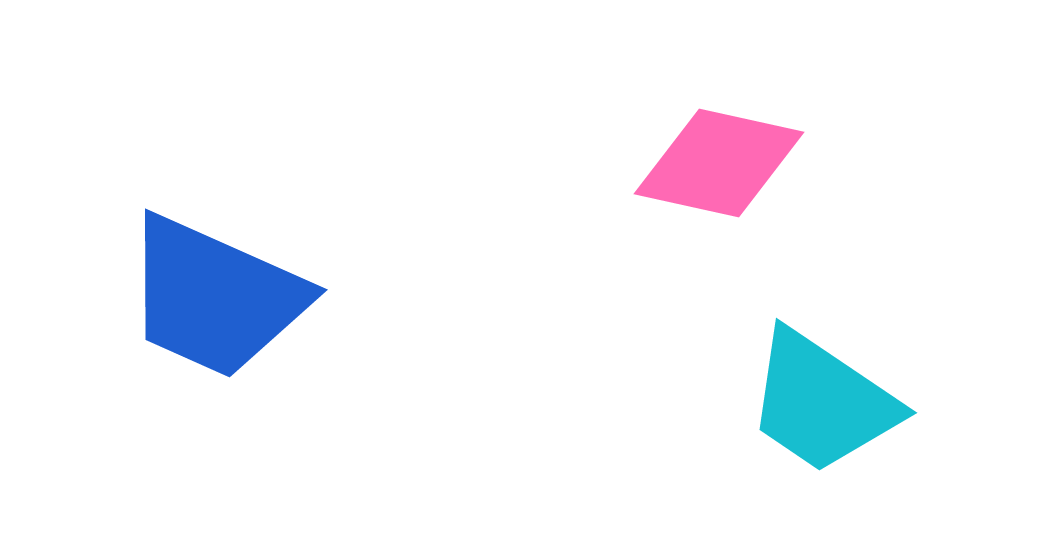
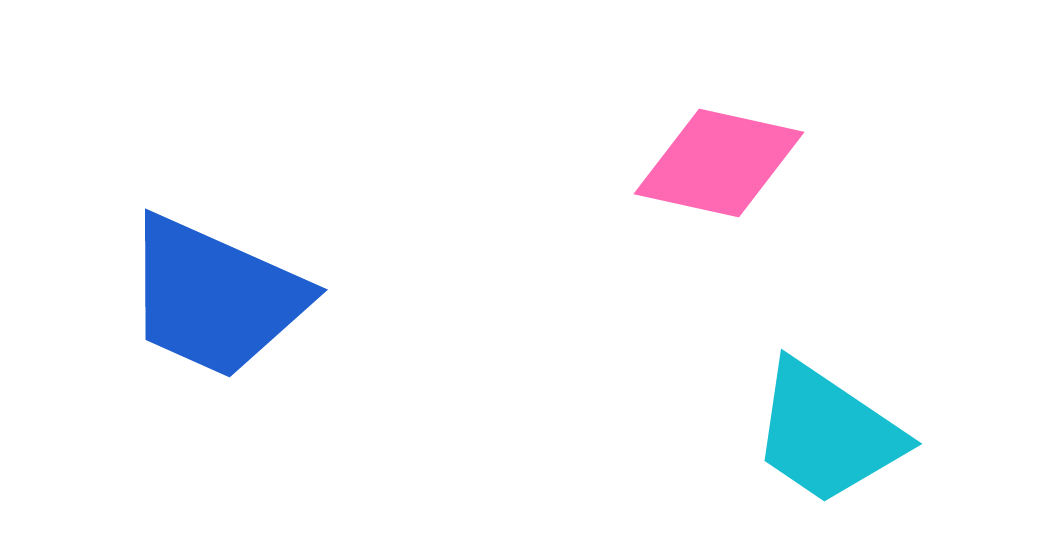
cyan trapezoid: moved 5 px right, 31 px down
